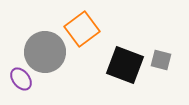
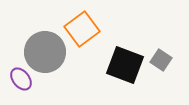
gray square: rotated 20 degrees clockwise
